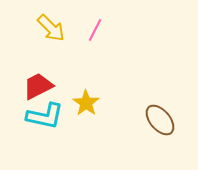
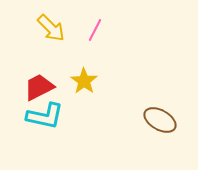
red trapezoid: moved 1 px right, 1 px down
yellow star: moved 2 px left, 22 px up
brown ellipse: rotated 20 degrees counterclockwise
